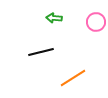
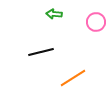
green arrow: moved 4 px up
